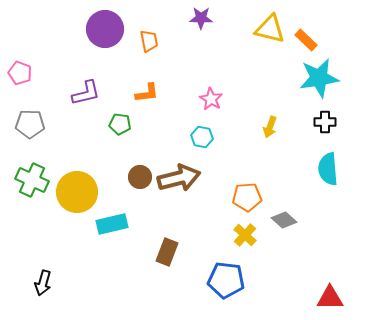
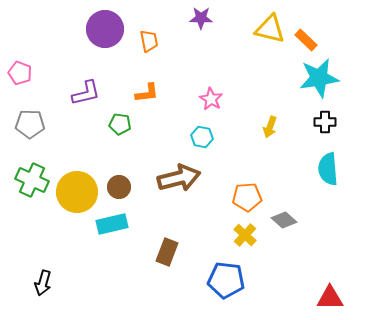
brown circle: moved 21 px left, 10 px down
